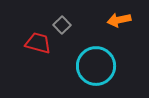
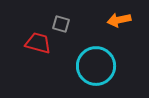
gray square: moved 1 px left, 1 px up; rotated 30 degrees counterclockwise
